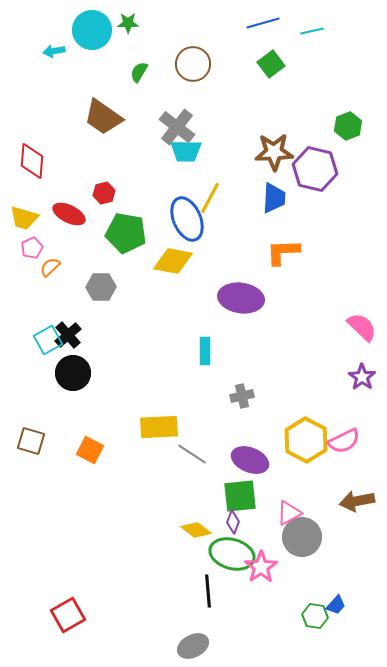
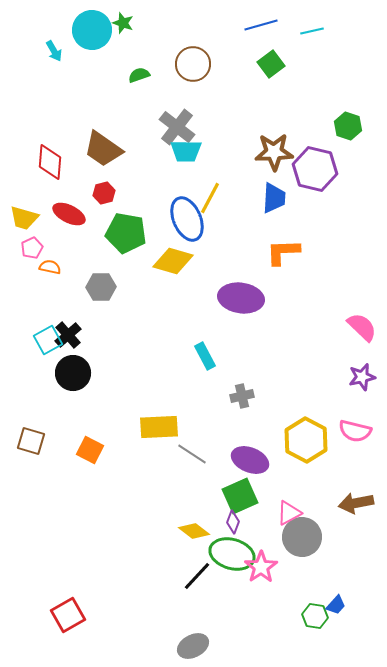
green star at (128, 23): moved 5 px left; rotated 20 degrees clockwise
blue line at (263, 23): moved 2 px left, 2 px down
cyan arrow at (54, 51): rotated 110 degrees counterclockwise
green semicircle at (139, 72): moved 3 px down; rotated 40 degrees clockwise
brown trapezoid at (103, 117): moved 32 px down
green hexagon at (348, 126): rotated 20 degrees counterclockwise
red diamond at (32, 161): moved 18 px right, 1 px down
yellow diamond at (173, 261): rotated 6 degrees clockwise
orange semicircle at (50, 267): rotated 55 degrees clockwise
cyan rectangle at (205, 351): moved 5 px down; rotated 28 degrees counterclockwise
purple star at (362, 377): rotated 24 degrees clockwise
pink semicircle at (344, 441): moved 11 px right, 10 px up; rotated 40 degrees clockwise
green square at (240, 496): rotated 18 degrees counterclockwise
brown arrow at (357, 501): moved 1 px left, 2 px down
yellow diamond at (196, 530): moved 2 px left, 1 px down
black line at (208, 591): moved 11 px left, 15 px up; rotated 48 degrees clockwise
